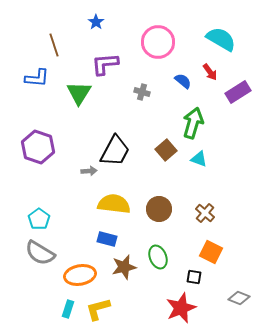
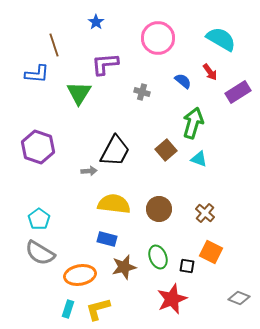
pink circle: moved 4 px up
blue L-shape: moved 4 px up
black square: moved 7 px left, 11 px up
red star: moved 9 px left, 9 px up
